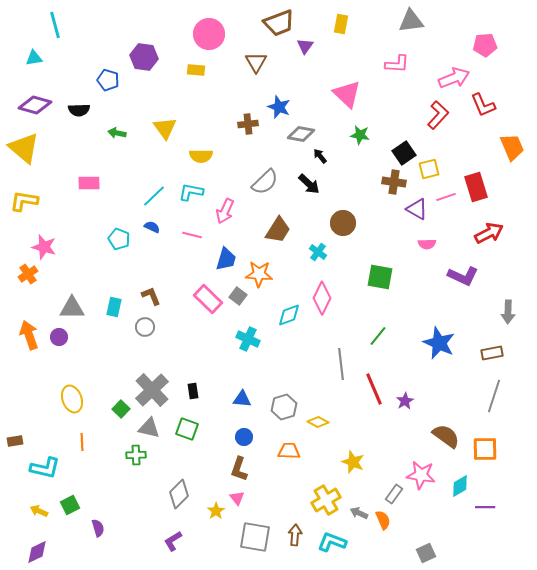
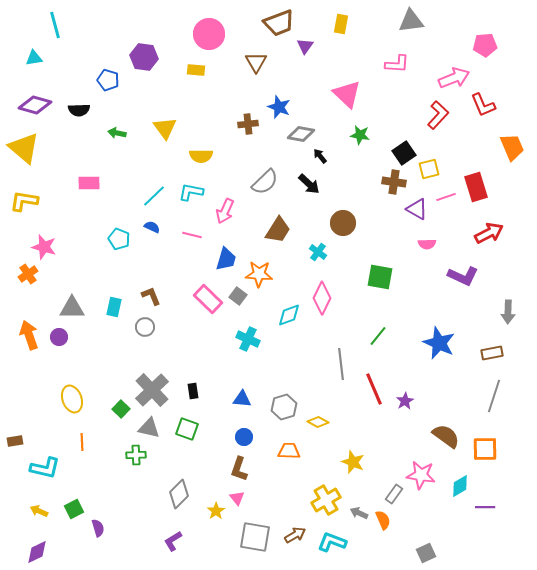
green square at (70, 505): moved 4 px right, 4 px down
brown arrow at (295, 535): rotated 55 degrees clockwise
